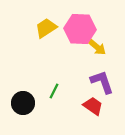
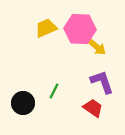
yellow trapezoid: rotated 10 degrees clockwise
red trapezoid: moved 2 px down
